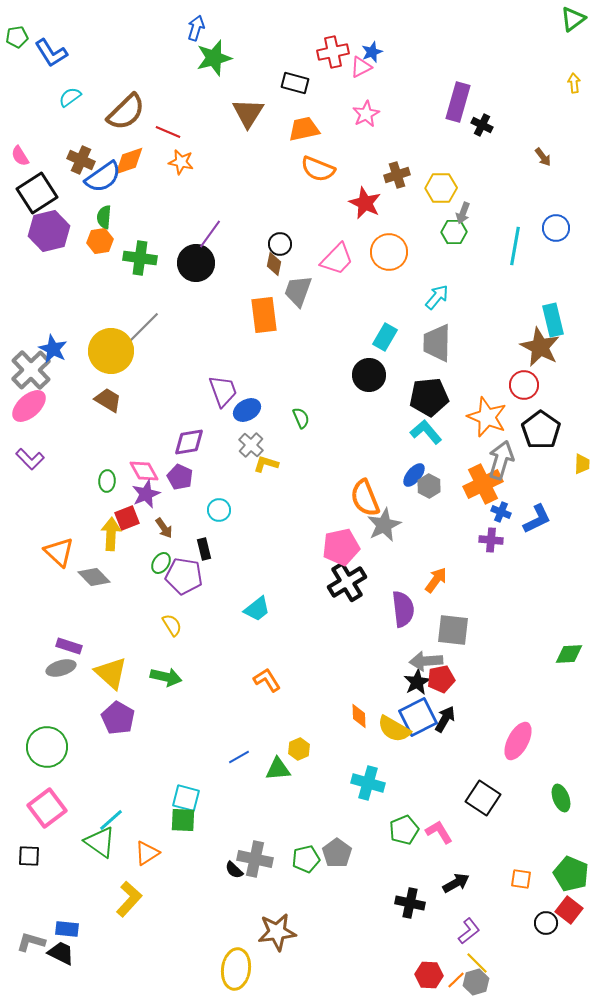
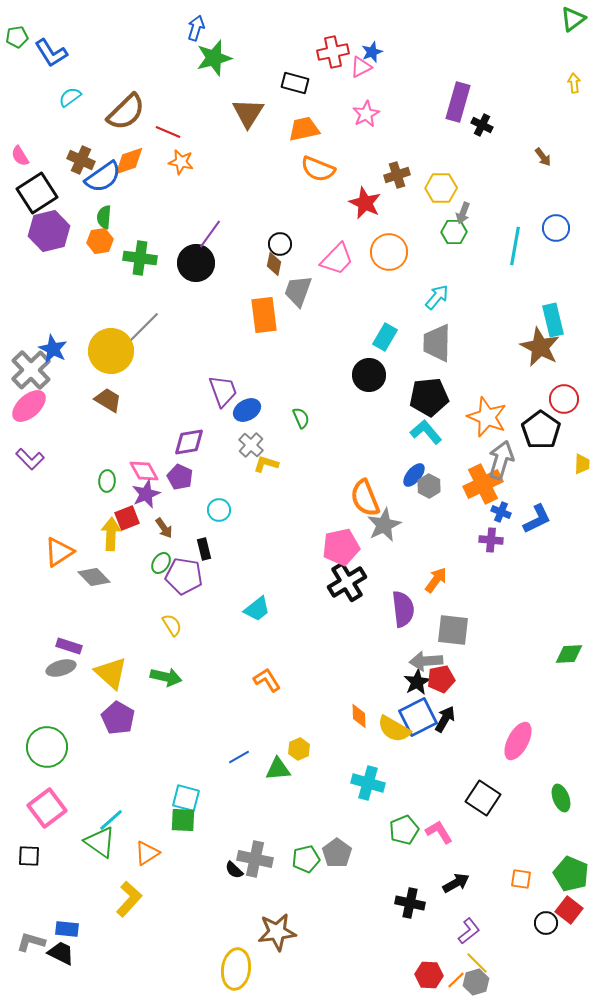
red circle at (524, 385): moved 40 px right, 14 px down
orange triangle at (59, 552): rotated 44 degrees clockwise
